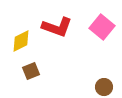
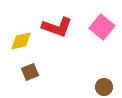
yellow diamond: rotated 15 degrees clockwise
brown square: moved 1 px left, 1 px down
